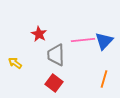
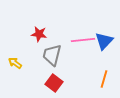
red star: rotated 21 degrees counterclockwise
gray trapezoid: moved 4 px left; rotated 15 degrees clockwise
